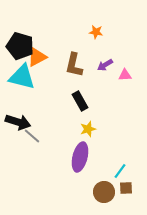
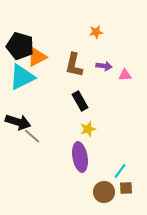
orange star: rotated 16 degrees counterclockwise
purple arrow: moved 1 px left, 1 px down; rotated 140 degrees counterclockwise
cyan triangle: rotated 40 degrees counterclockwise
purple ellipse: rotated 24 degrees counterclockwise
